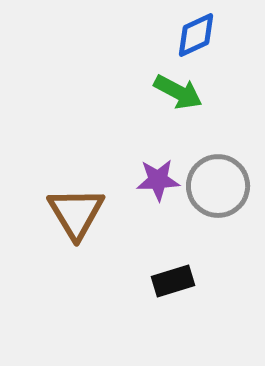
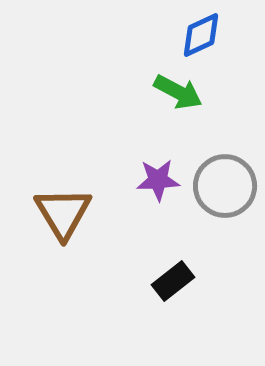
blue diamond: moved 5 px right
gray circle: moved 7 px right
brown triangle: moved 13 px left
black rectangle: rotated 21 degrees counterclockwise
